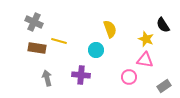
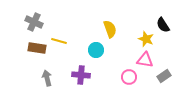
gray rectangle: moved 10 px up
